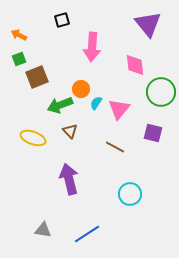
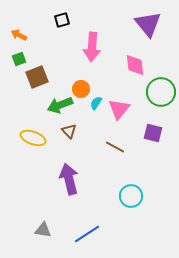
brown triangle: moved 1 px left
cyan circle: moved 1 px right, 2 px down
